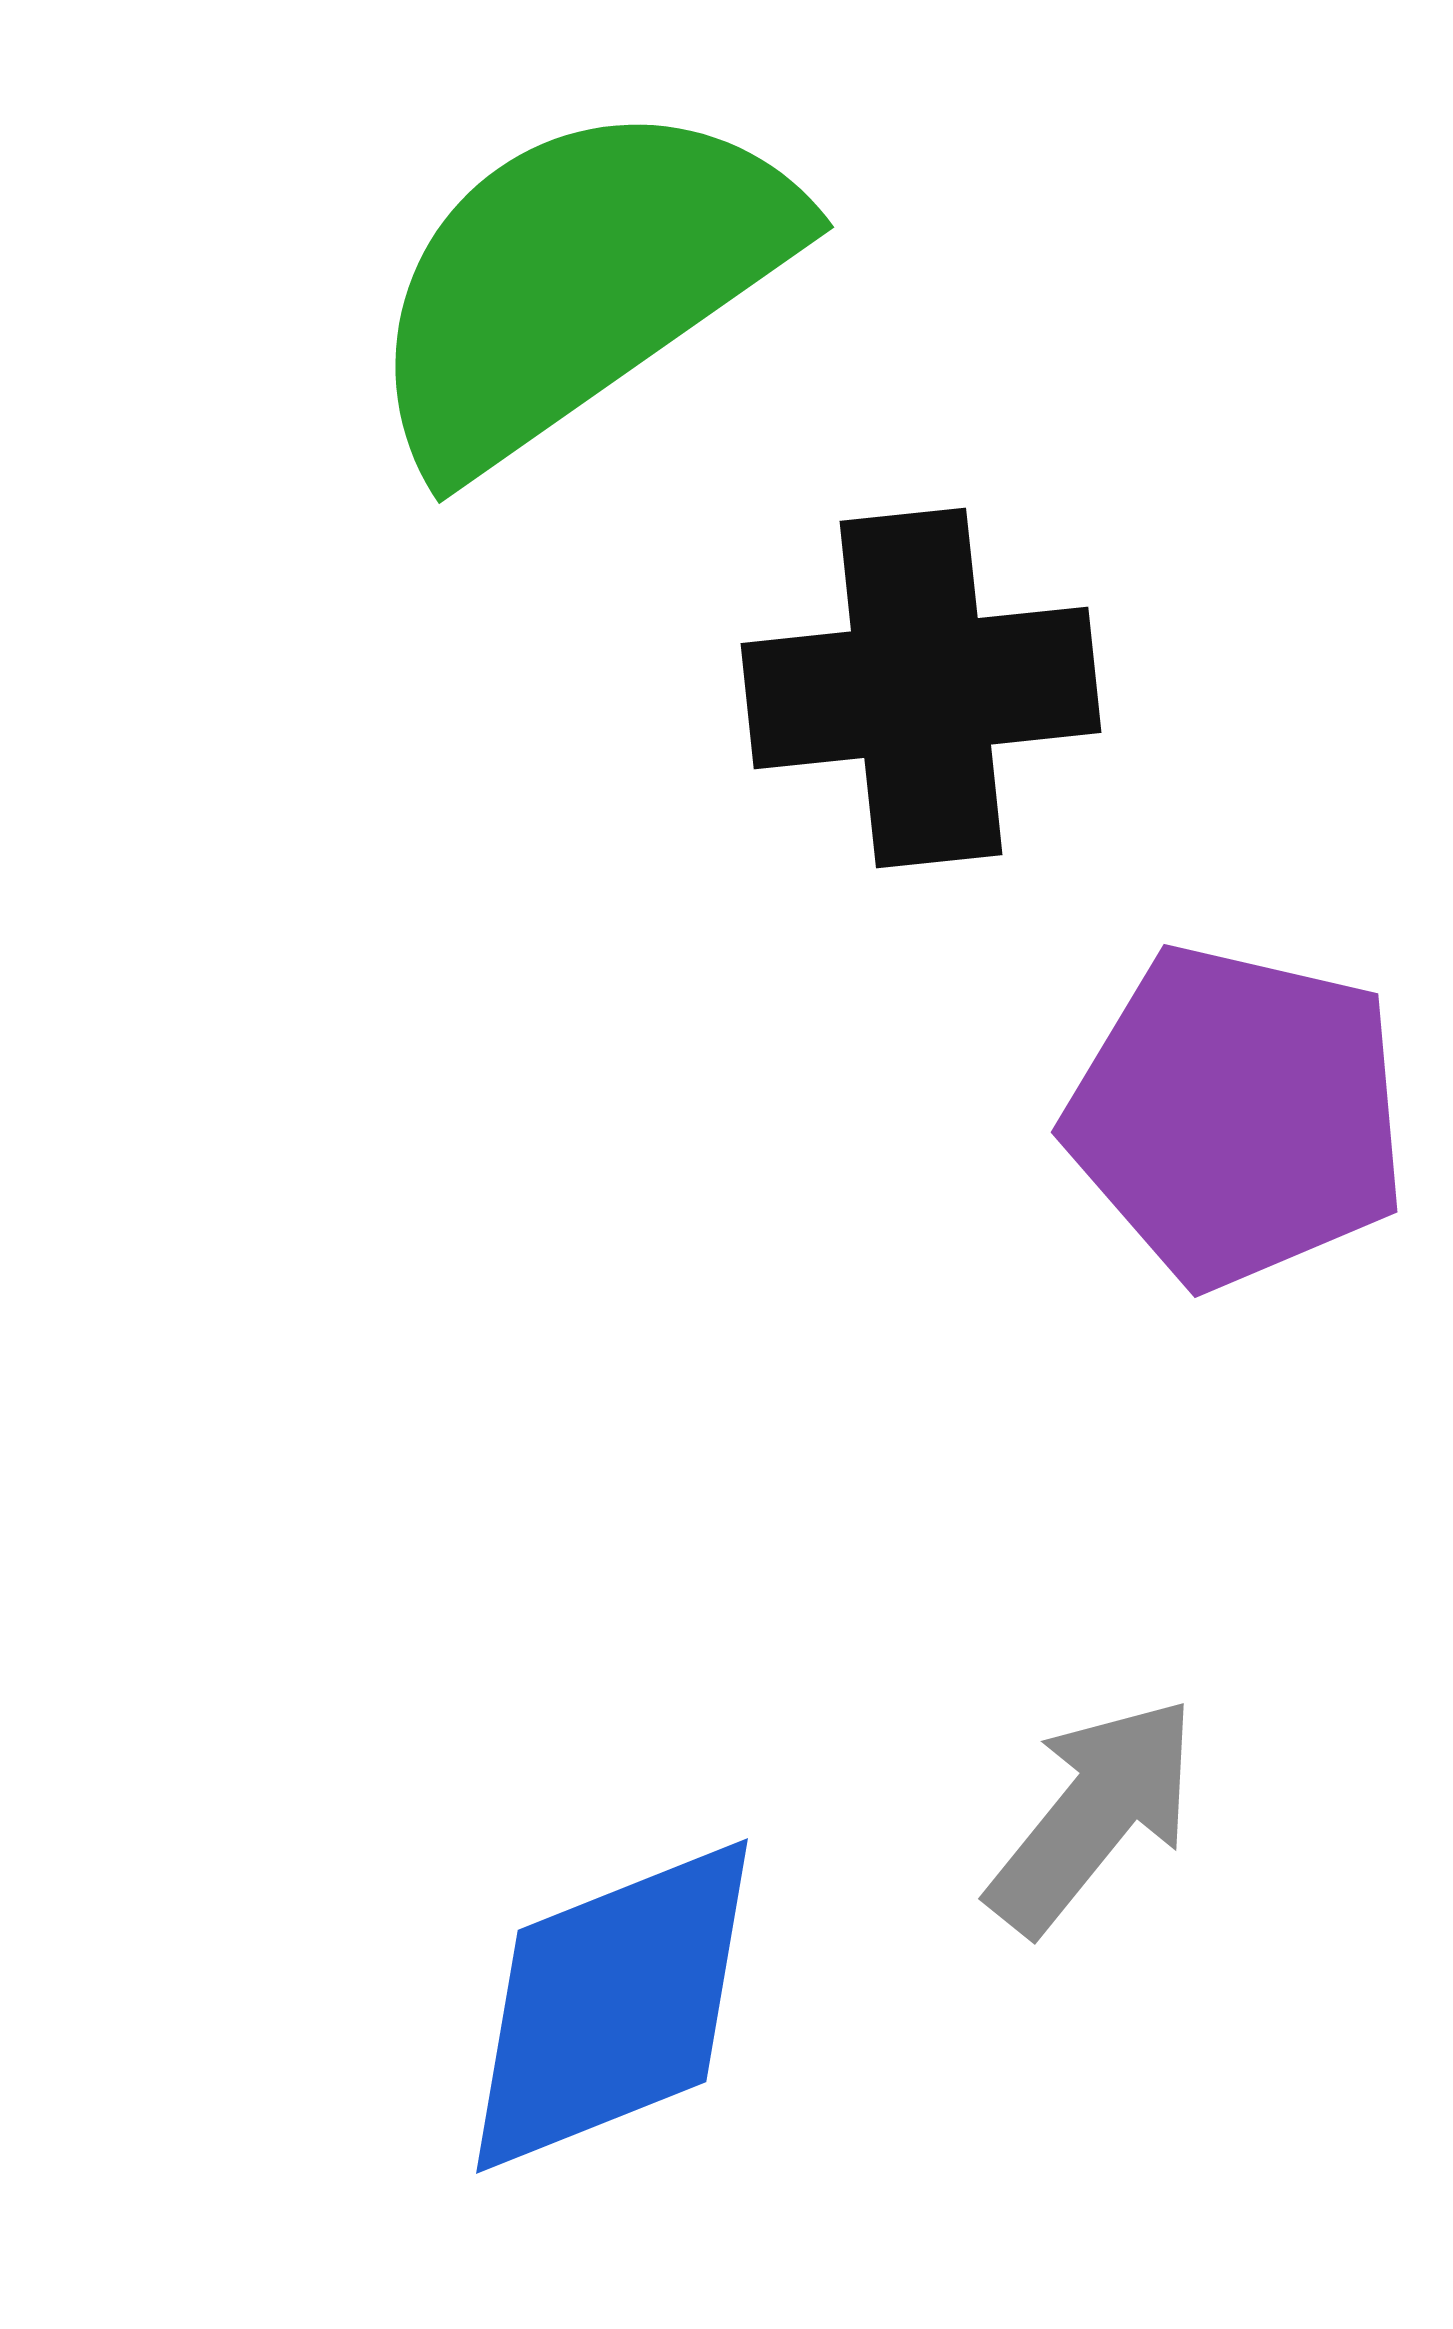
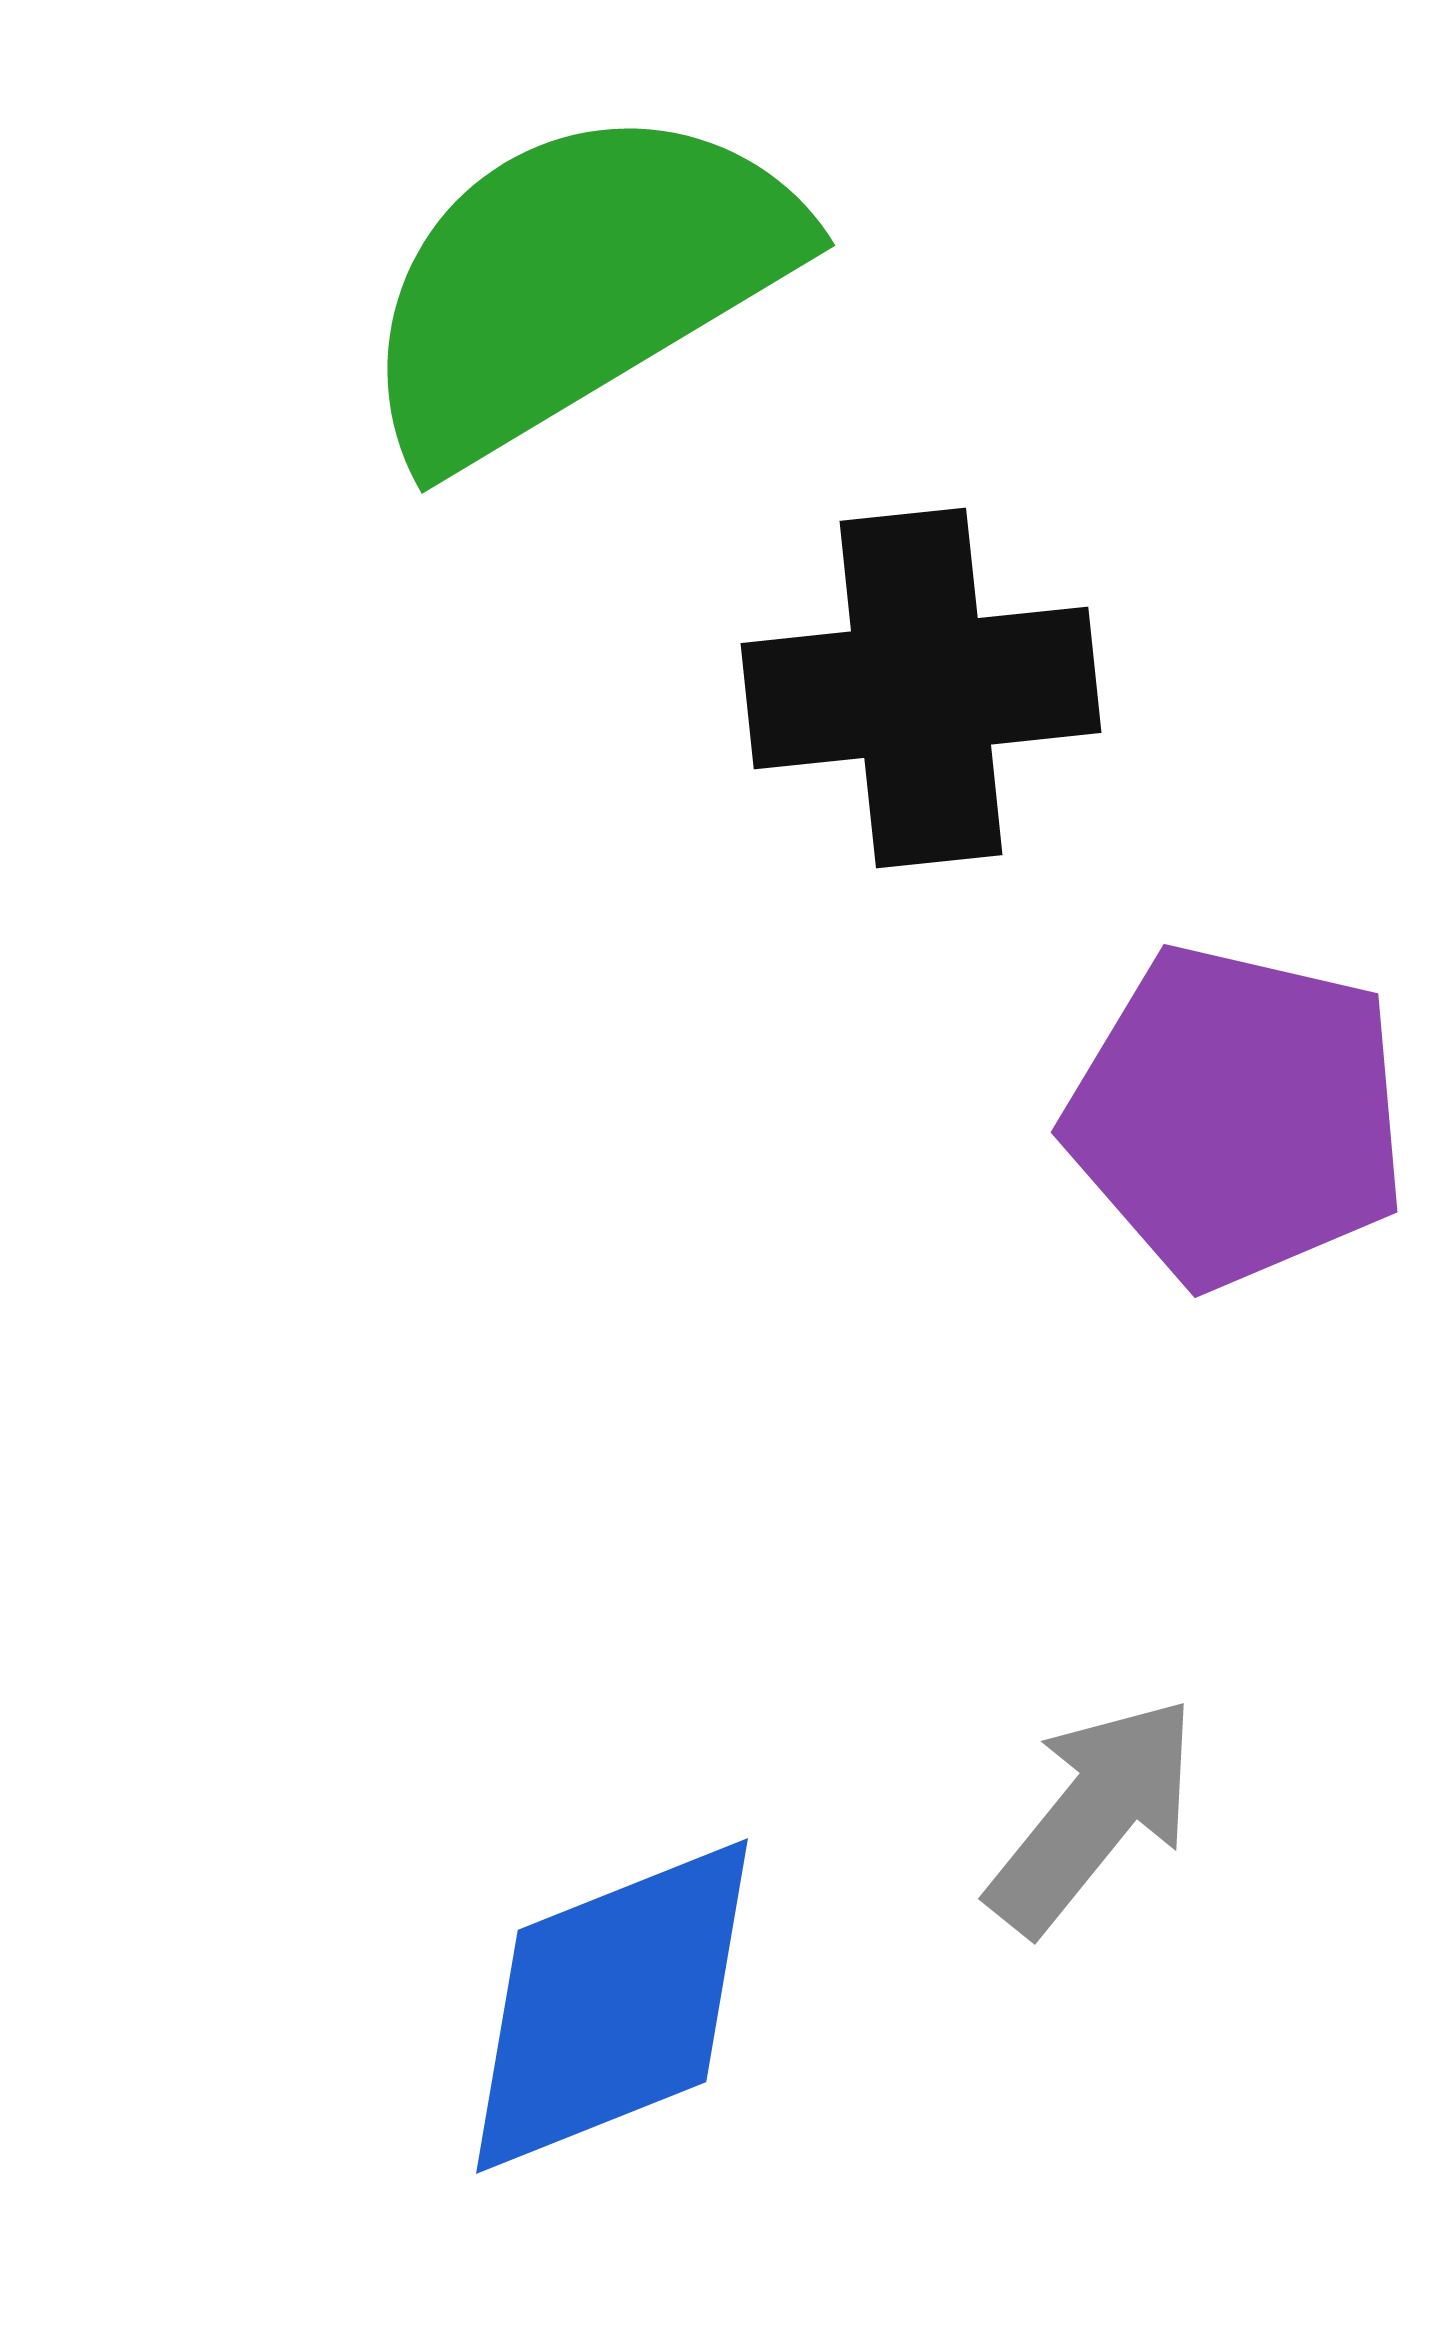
green semicircle: moved 2 px left; rotated 4 degrees clockwise
